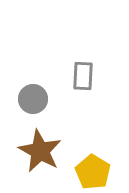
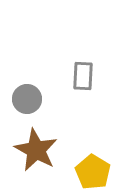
gray circle: moved 6 px left
brown star: moved 4 px left, 1 px up
